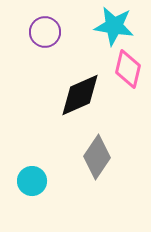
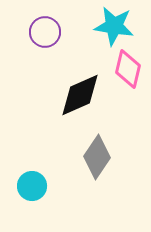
cyan circle: moved 5 px down
